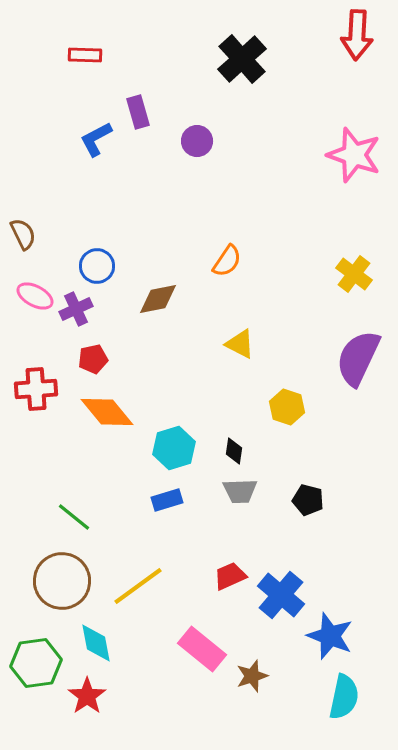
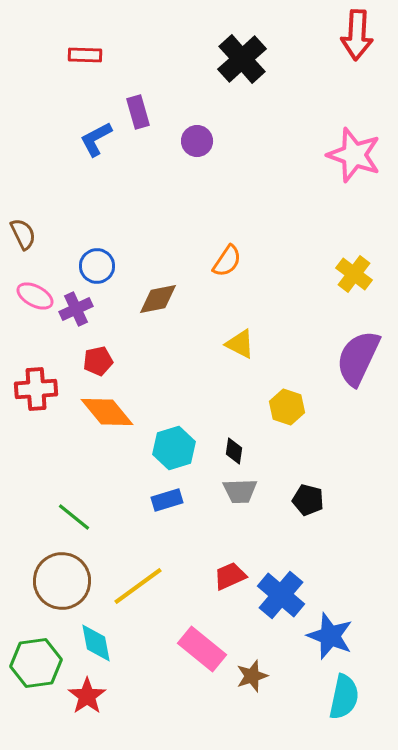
red pentagon: moved 5 px right, 2 px down
